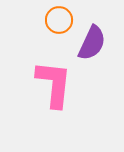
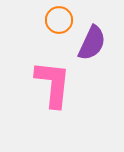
pink L-shape: moved 1 px left
